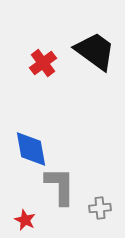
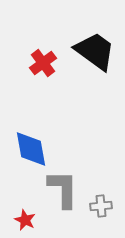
gray L-shape: moved 3 px right, 3 px down
gray cross: moved 1 px right, 2 px up
